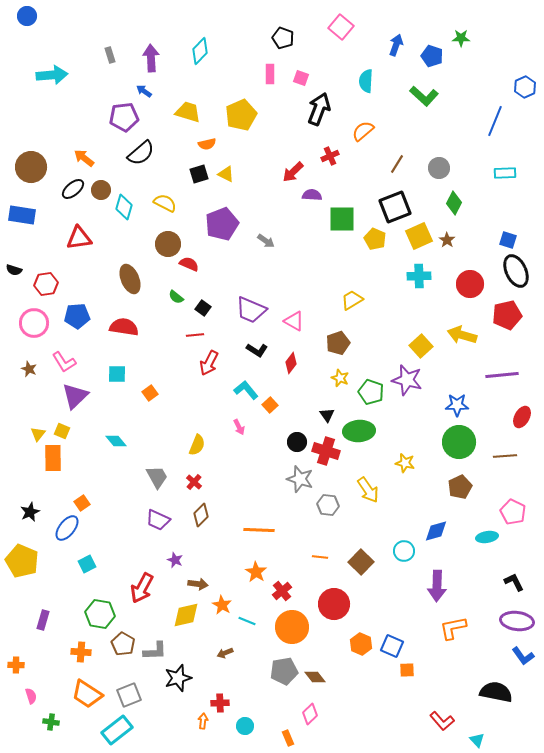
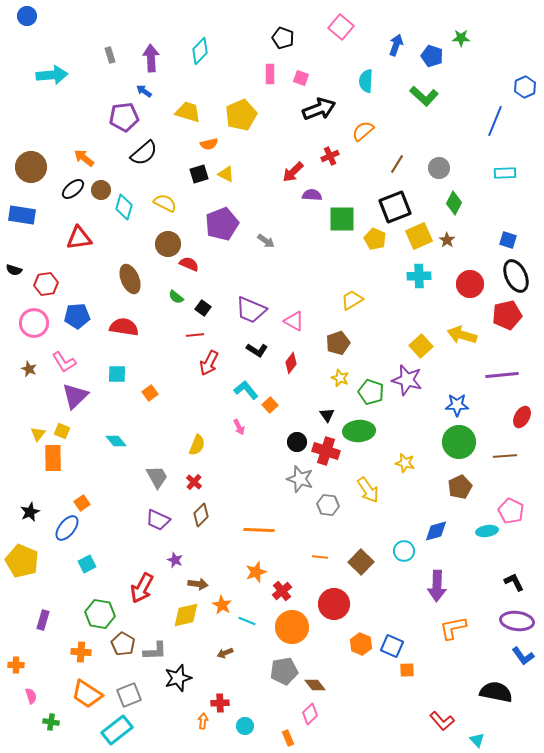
black arrow at (319, 109): rotated 48 degrees clockwise
orange semicircle at (207, 144): moved 2 px right
black semicircle at (141, 153): moved 3 px right
black ellipse at (516, 271): moved 5 px down
pink pentagon at (513, 512): moved 2 px left, 1 px up
cyan ellipse at (487, 537): moved 6 px up
orange star at (256, 572): rotated 20 degrees clockwise
brown diamond at (315, 677): moved 8 px down
